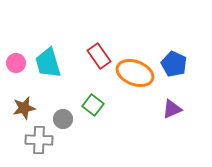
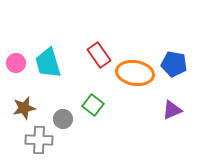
red rectangle: moved 1 px up
blue pentagon: rotated 15 degrees counterclockwise
orange ellipse: rotated 12 degrees counterclockwise
purple triangle: moved 1 px down
